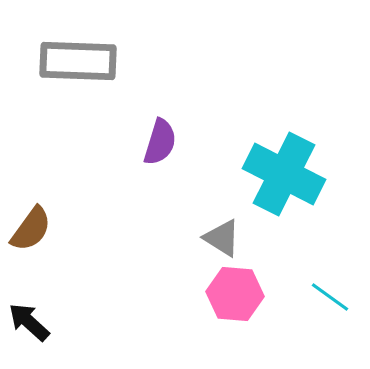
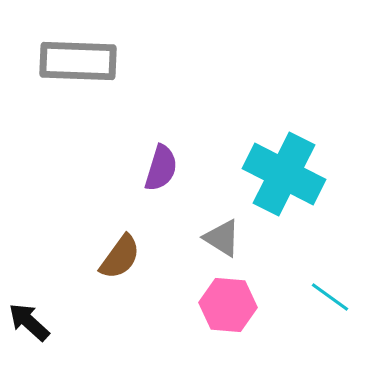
purple semicircle: moved 1 px right, 26 px down
brown semicircle: moved 89 px right, 28 px down
pink hexagon: moved 7 px left, 11 px down
